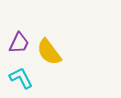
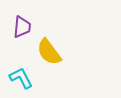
purple trapezoid: moved 3 px right, 16 px up; rotated 20 degrees counterclockwise
